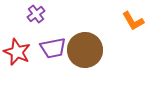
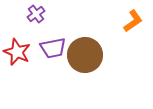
orange L-shape: rotated 95 degrees counterclockwise
brown circle: moved 5 px down
